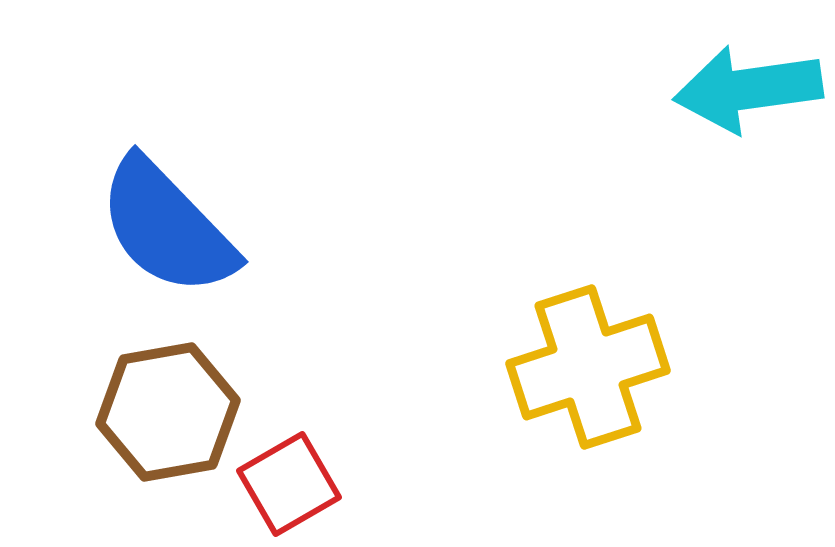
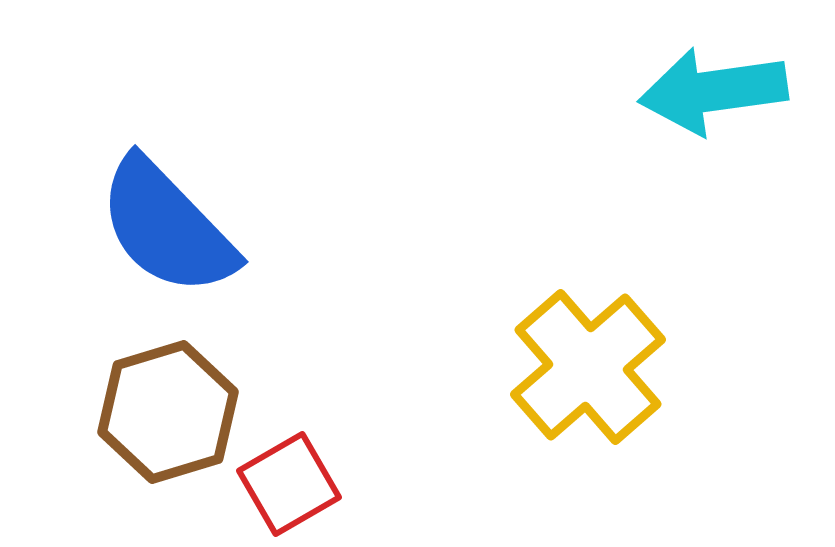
cyan arrow: moved 35 px left, 2 px down
yellow cross: rotated 23 degrees counterclockwise
brown hexagon: rotated 7 degrees counterclockwise
